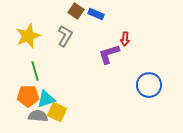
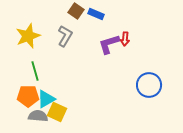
purple L-shape: moved 10 px up
cyan triangle: rotated 12 degrees counterclockwise
